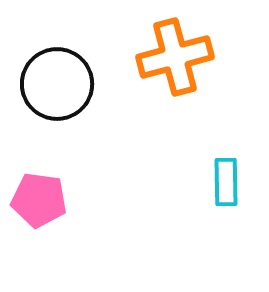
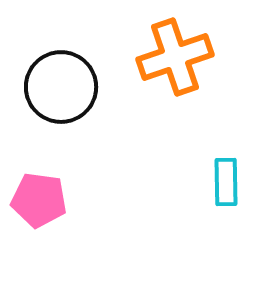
orange cross: rotated 4 degrees counterclockwise
black circle: moved 4 px right, 3 px down
